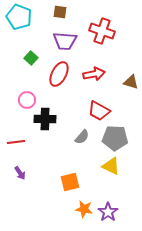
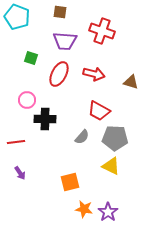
cyan pentagon: moved 2 px left
green square: rotated 24 degrees counterclockwise
red arrow: rotated 25 degrees clockwise
